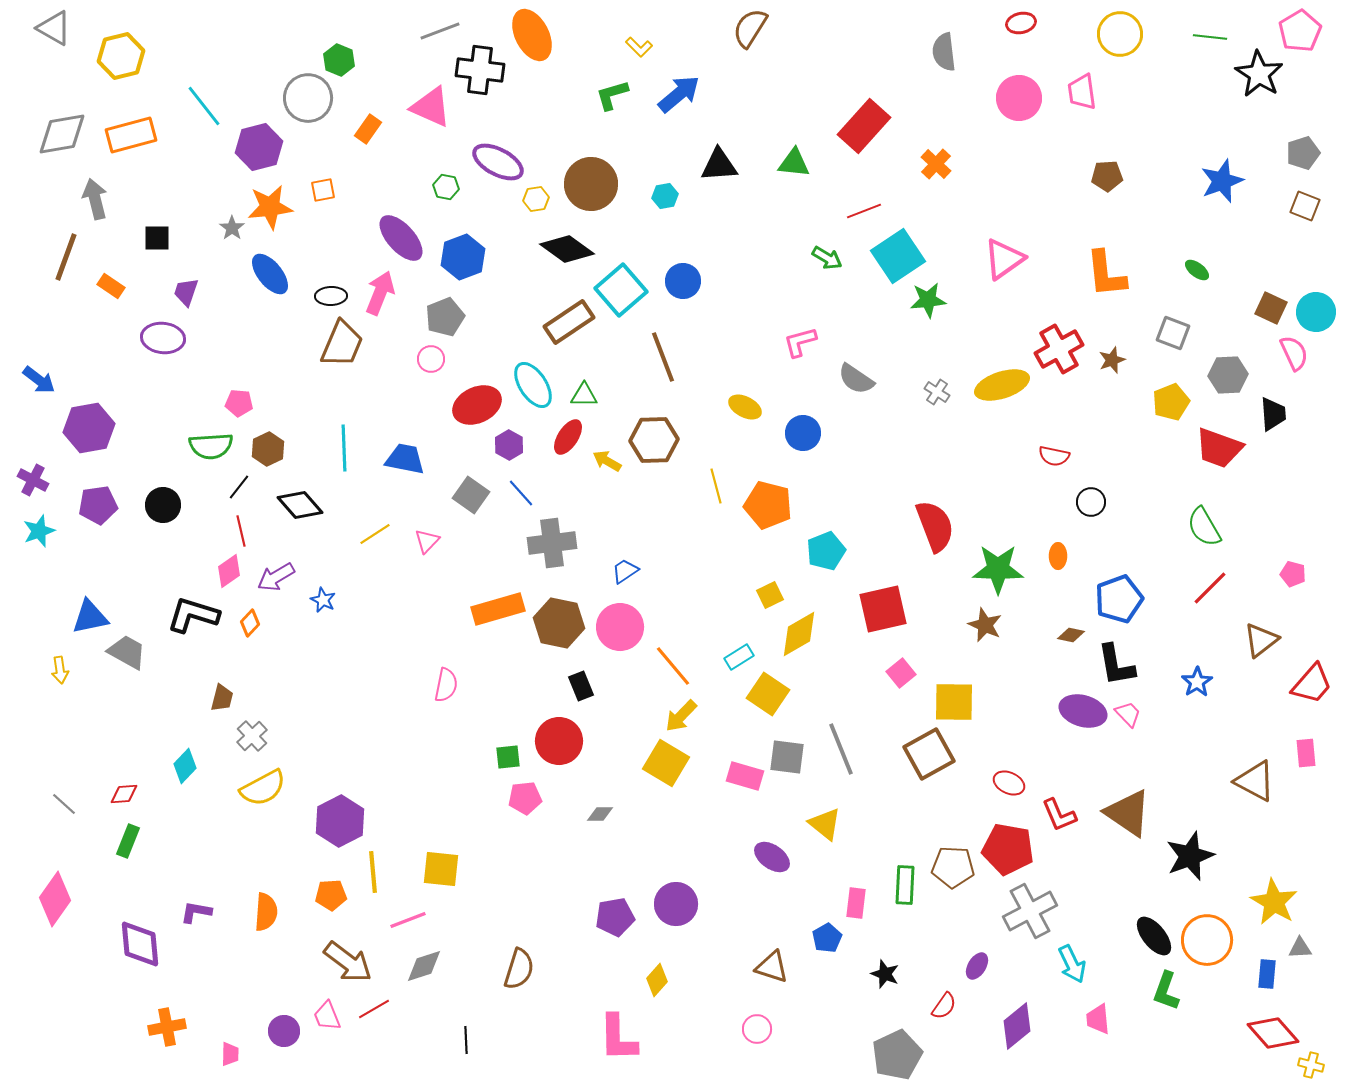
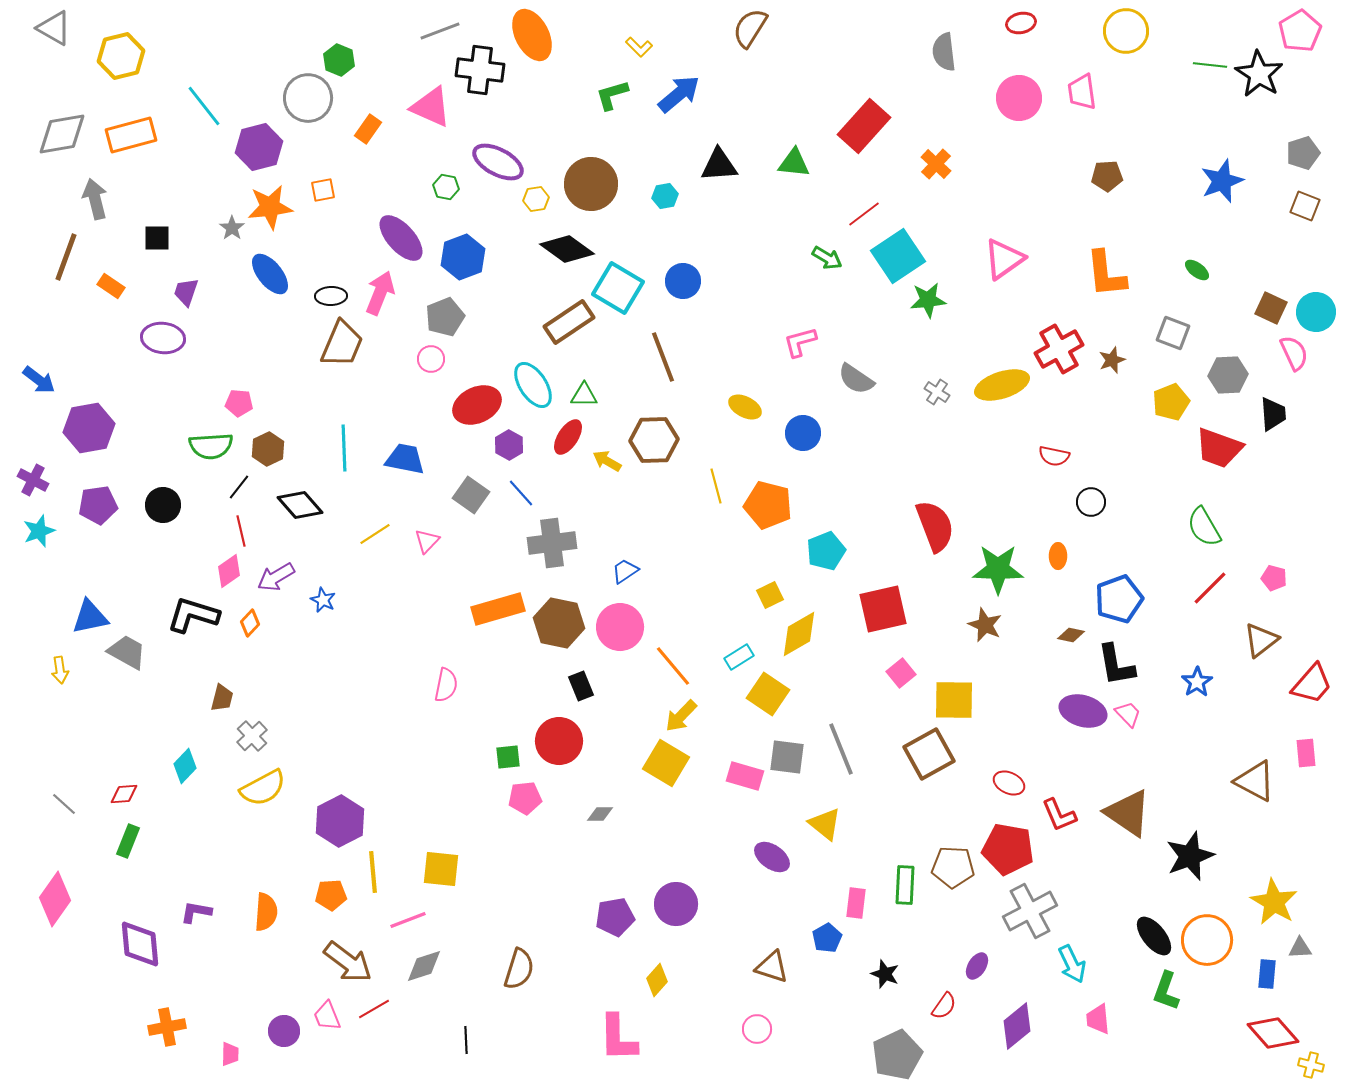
yellow circle at (1120, 34): moved 6 px right, 3 px up
green line at (1210, 37): moved 28 px down
red line at (864, 211): moved 3 px down; rotated 16 degrees counterclockwise
cyan square at (621, 290): moved 3 px left, 2 px up; rotated 18 degrees counterclockwise
pink pentagon at (1293, 574): moved 19 px left, 4 px down
yellow square at (954, 702): moved 2 px up
